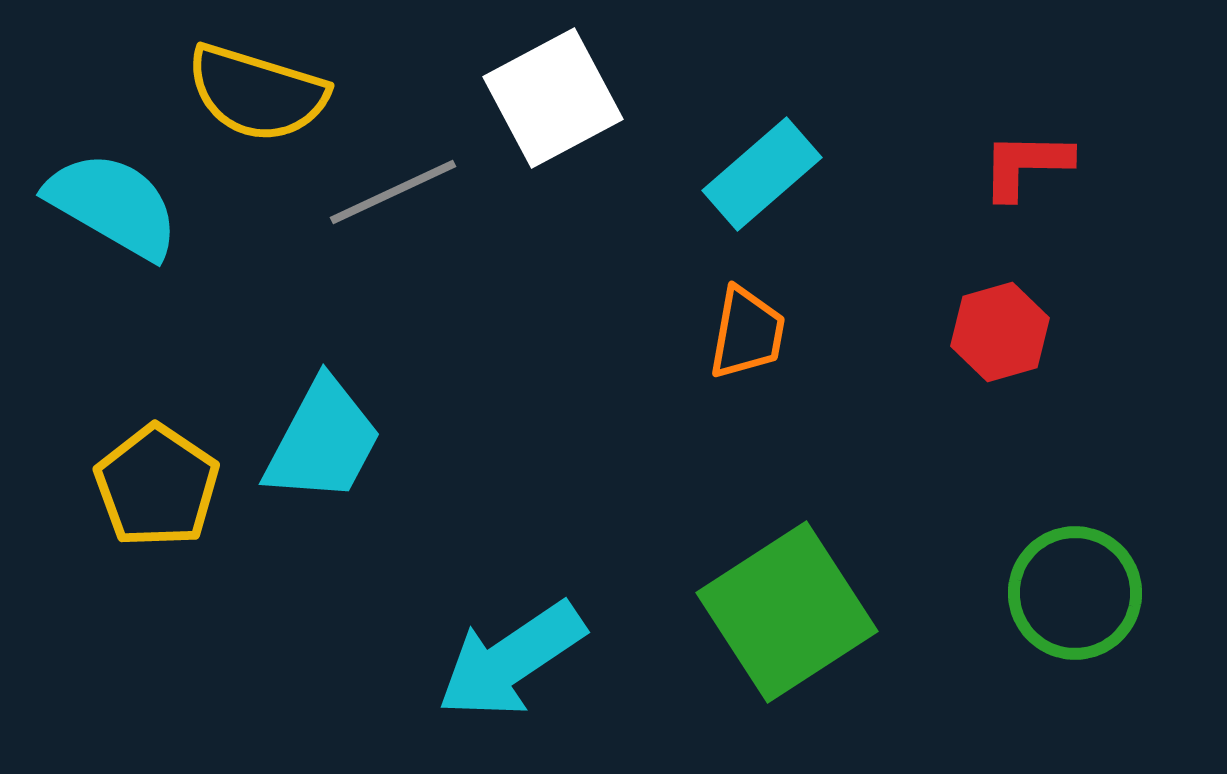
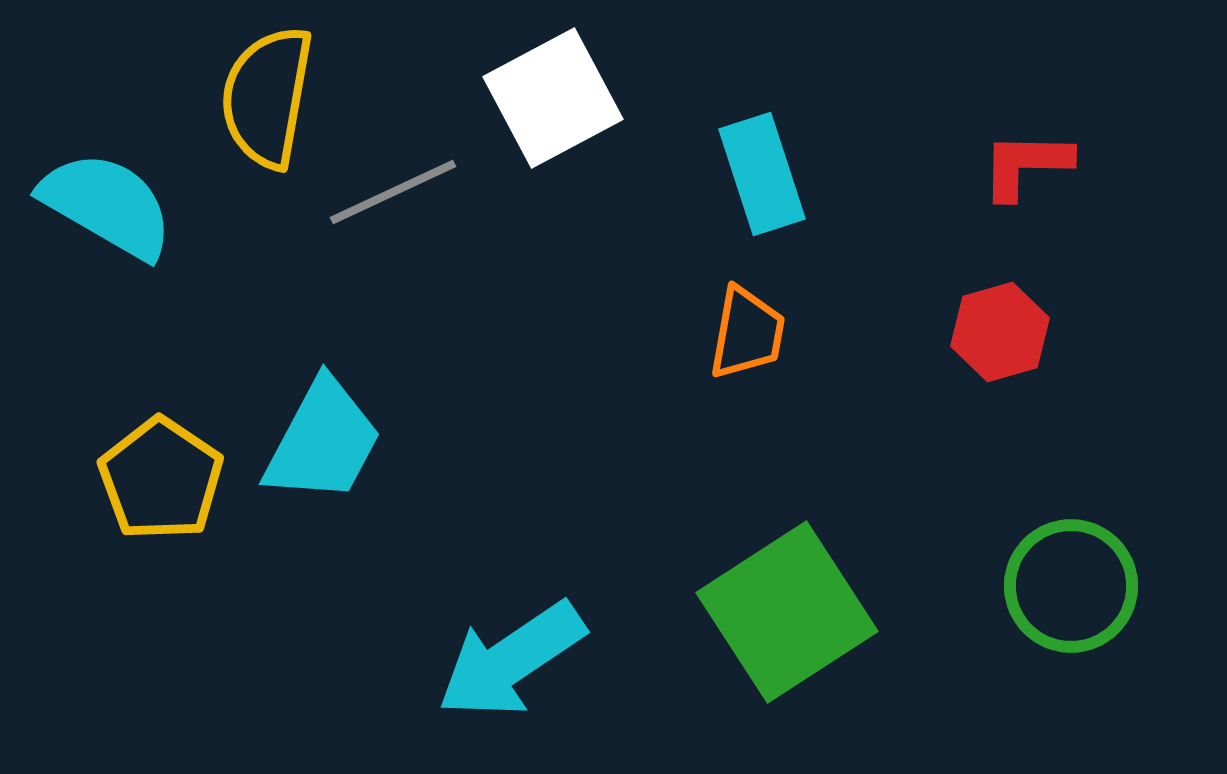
yellow semicircle: moved 10 px right, 4 px down; rotated 83 degrees clockwise
cyan rectangle: rotated 67 degrees counterclockwise
cyan semicircle: moved 6 px left
yellow pentagon: moved 4 px right, 7 px up
green circle: moved 4 px left, 7 px up
